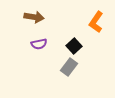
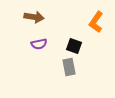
black square: rotated 28 degrees counterclockwise
gray rectangle: rotated 48 degrees counterclockwise
